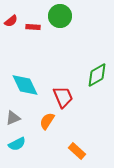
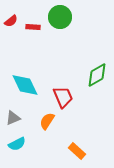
green circle: moved 1 px down
